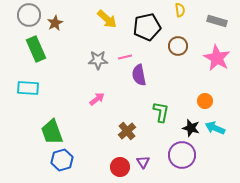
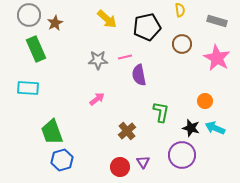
brown circle: moved 4 px right, 2 px up
